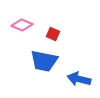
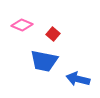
red square: rotated 16 degrees clockwise
blue arrow: moved 1 px left
